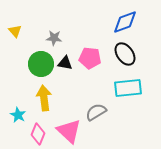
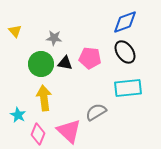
black ellipse: moved 2 px up
